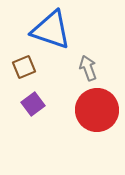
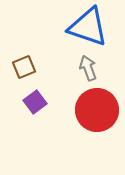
blue triangle: moved 37 px right, 3 px up
purple square: moved 2 px right, 2 px up
